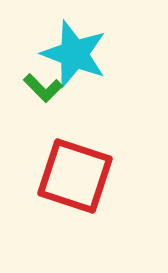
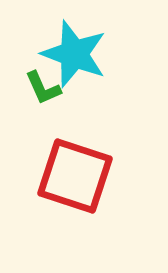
green L-shape: rotated 21 degrees clockwise
